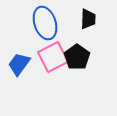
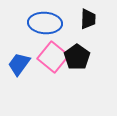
blue ellipse: rotated 68 degrees counterclockwise
pink square: rotated 24 degrees counterclockwise
